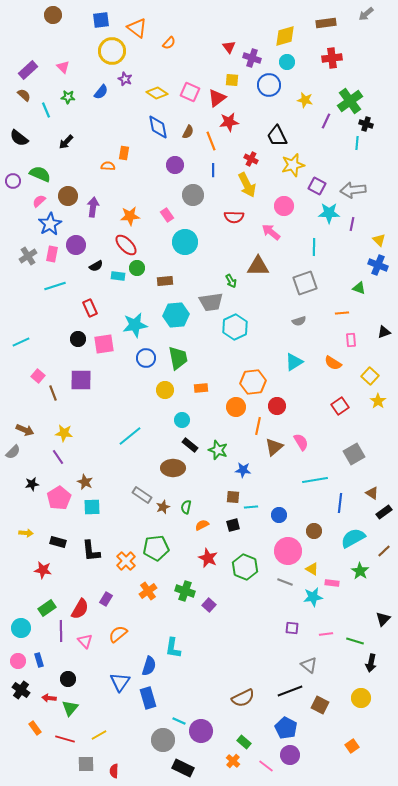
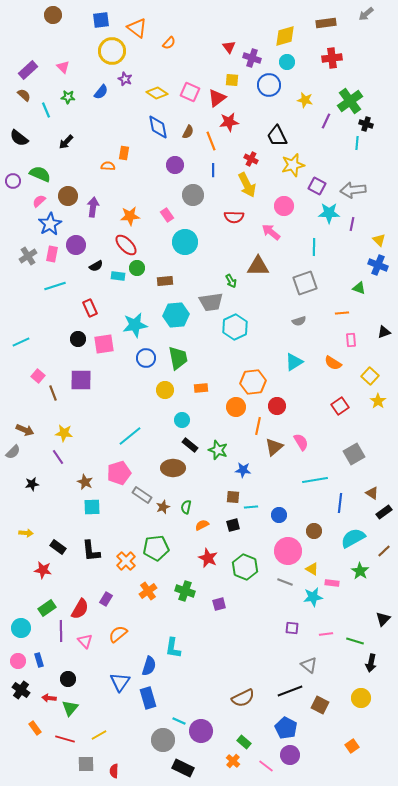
pink pentagon at (59, 498): moved 60 px right, 25 px up; rotated 15 degrees clockwise
black rectangle at (58, 542): moved 5 px down; rotated 21 degrees clockwise
purple square at (209, 605): moved 10 px right, 1 px up; rotated 32 degrees clockwise
